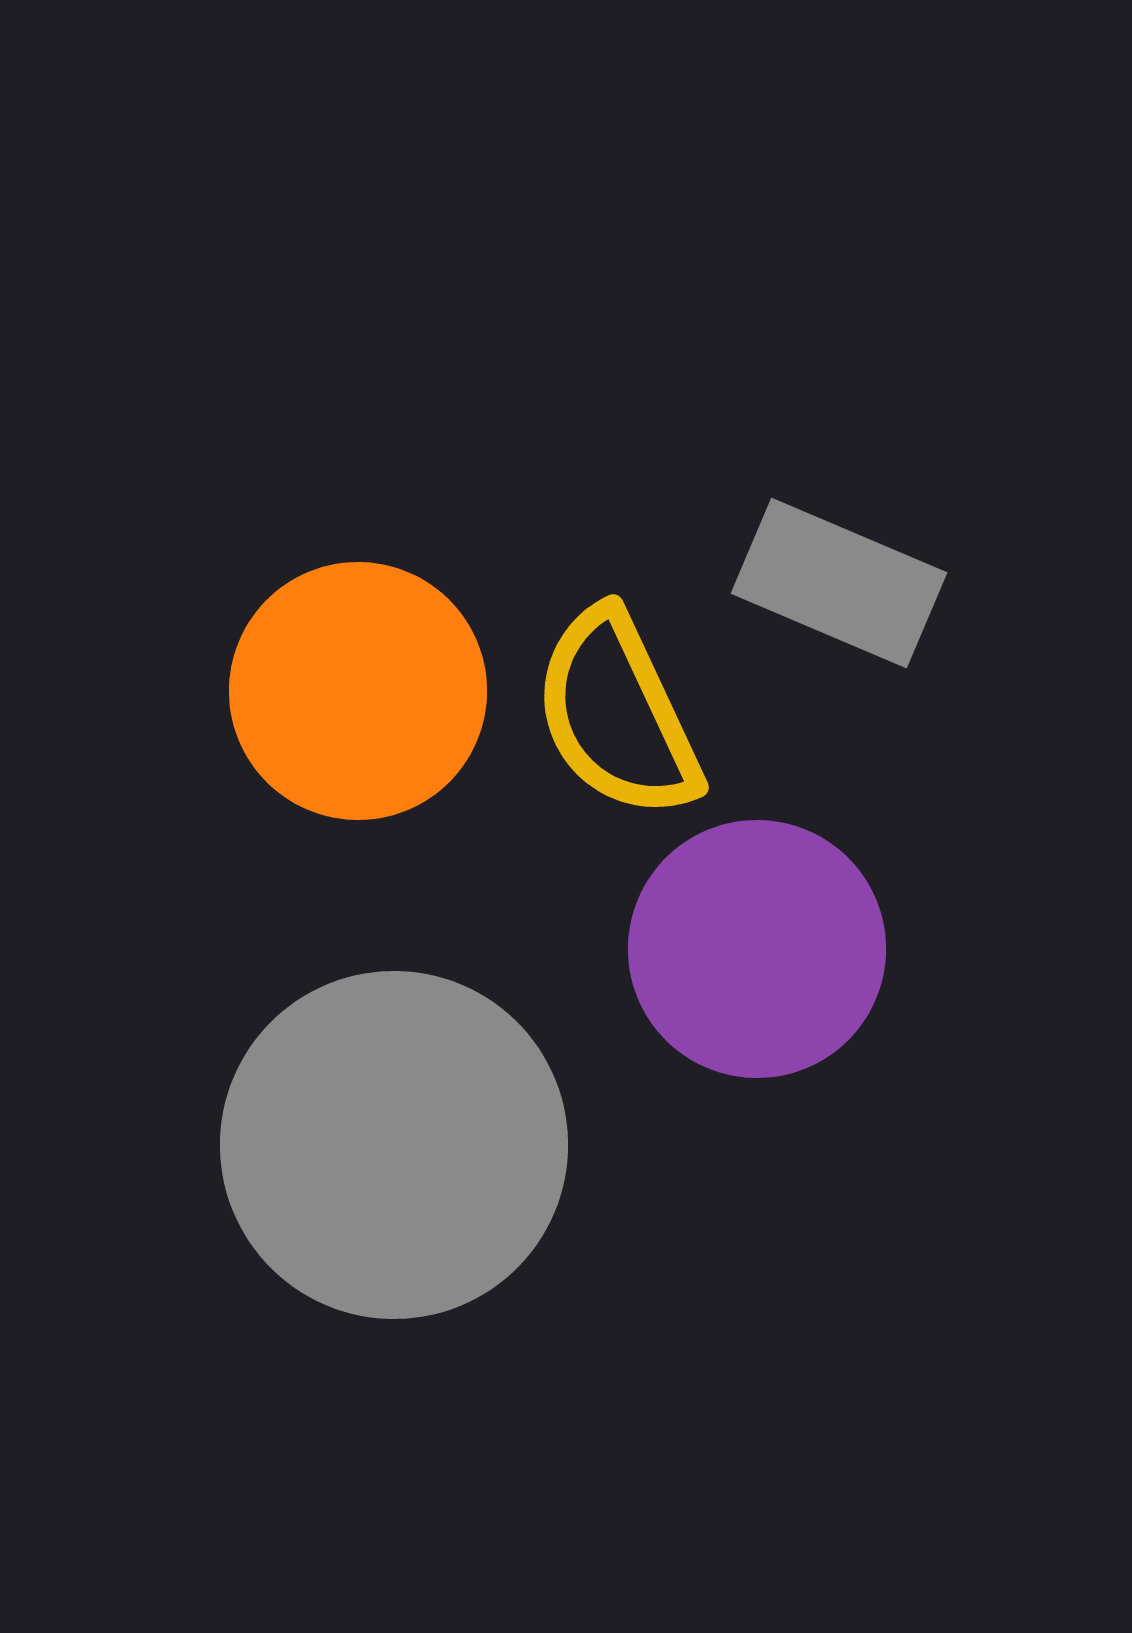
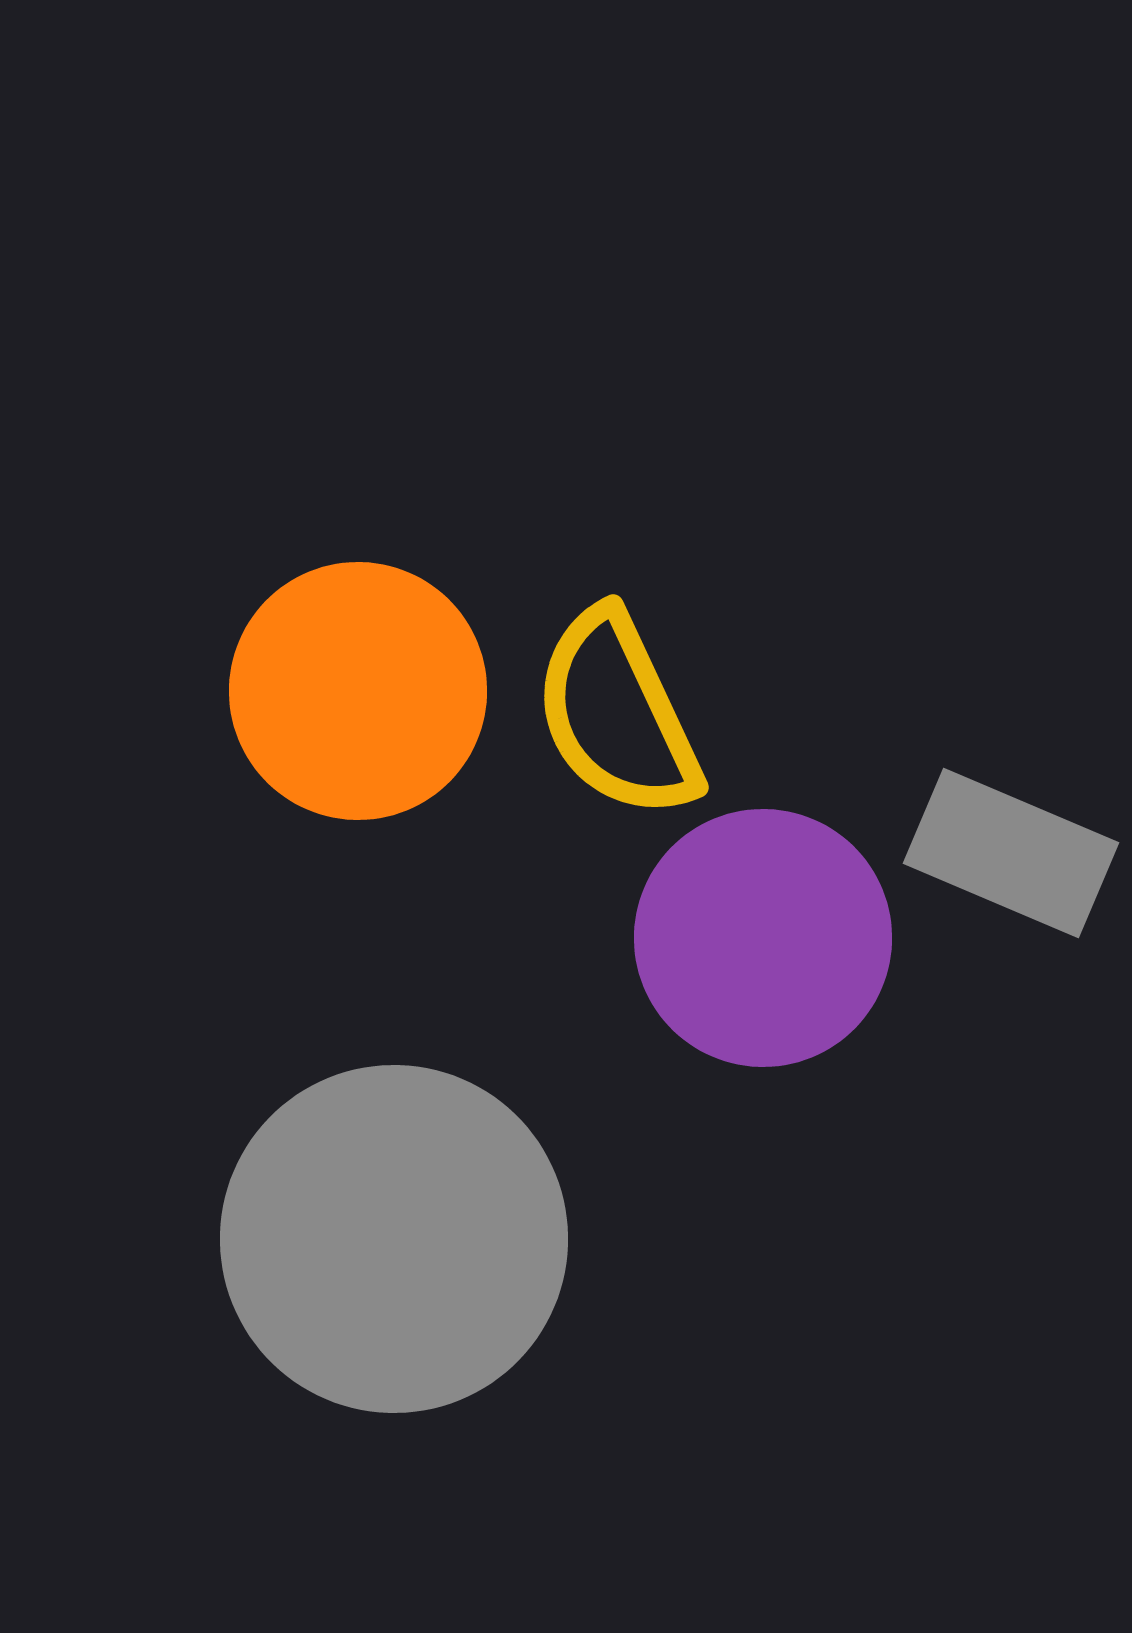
gray rectangle: moved 172 px right, 270 px down
purple circle: moved 6 px right, 11 px up
gray circle: moved 94 px down
